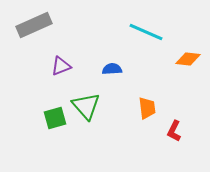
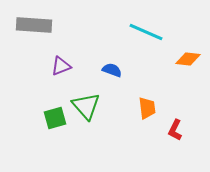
gray rectangle: rotated 28 degrees clockwise
blue semicircle: moved 1 px down; rotated 24 degrees clockwise
red L-shape: moved 1 px right, 1 px up
